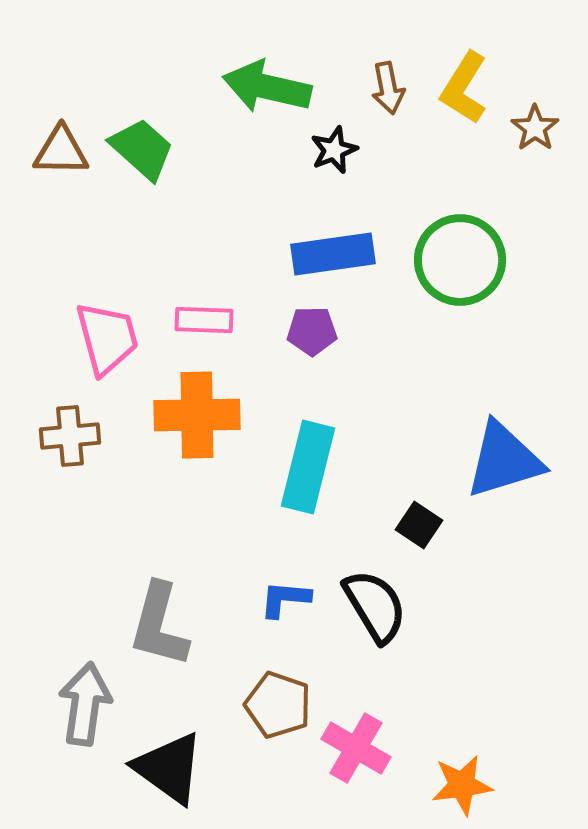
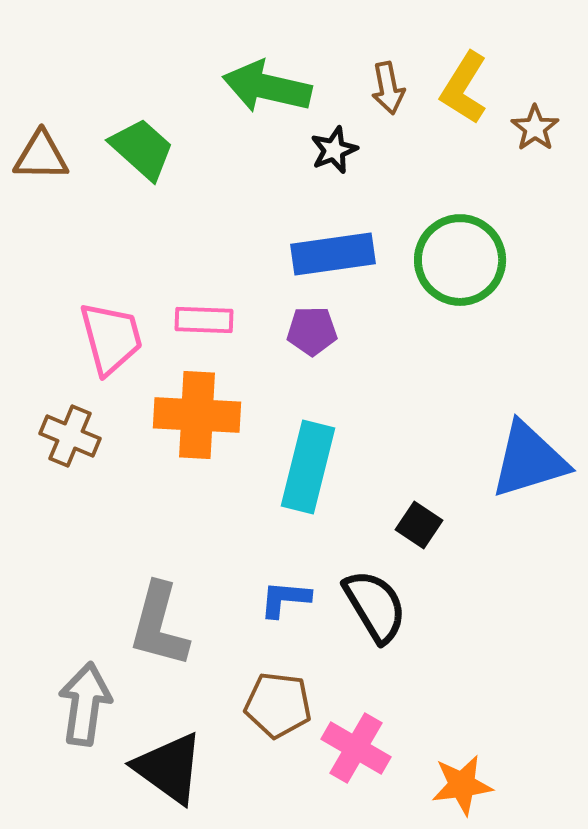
brown triangle: moved 20 px left, 5 px down
pink trapezoid: moved 4 px right
orange cross: rotated 4 degrees clockwise
brown cross: rotated 28 degrees clockwise
blue triangle: moved 25 px right
brown pentagon: rotated 12 degrees counterclockwise
